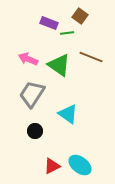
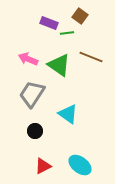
red triangle: moved 9 px left
